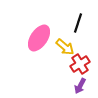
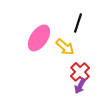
red cross: moved 8 px down; rotated 12 degrees counterclockwise
